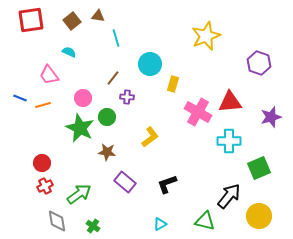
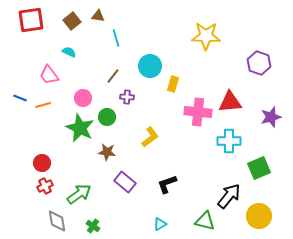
yellow star: rotated 24 degrees clockwise
cyan circle: moved 2 px down
brown line: moved 2 px up
pink cross: rotated 24 degrees counterclockwise
